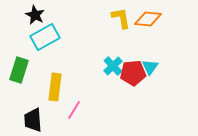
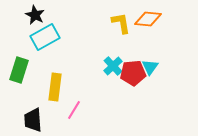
yellow L-shape: moved 5 px down
